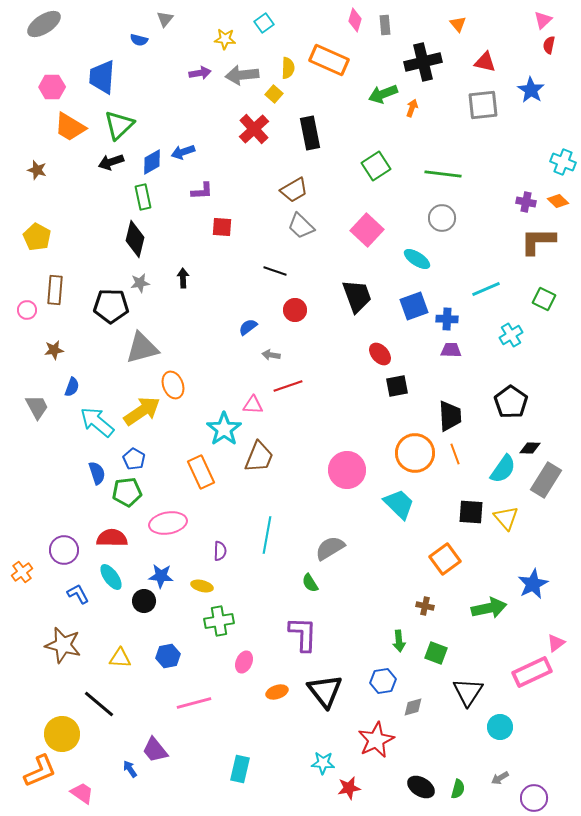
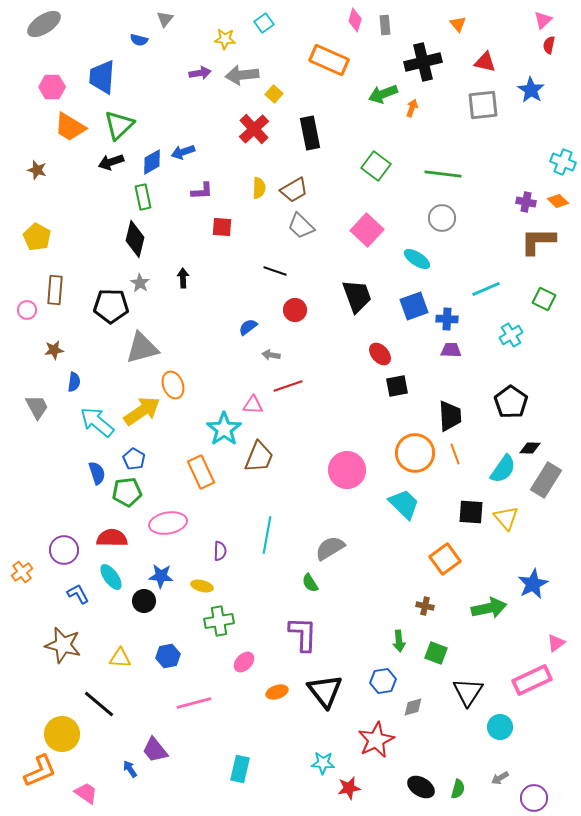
yellow semicircle at (288, 68): moved 29 px left, 120 px down
green square at (376, 166): rotated 20 degrees counterclockwise
gray star at (140, 283): rotated 30 degrees counterclockwise
blue semicircle at (72, 387): moved 2 px right, 5 px up; rotated 12 degrees counterclockwise
cyan trapezoid at (399, 504): moved 5 px right
pink ellipse at (244, 662): rotated 20 degrees clockwise
pink rectangle at (532, 672): moved 8 px down
pink trapezoid at (82, 793): moved 4 px right
